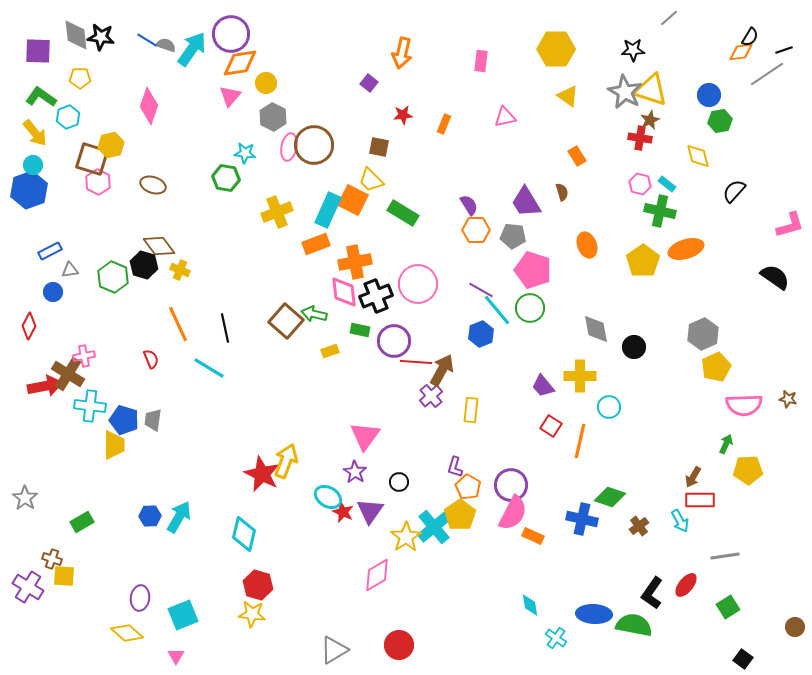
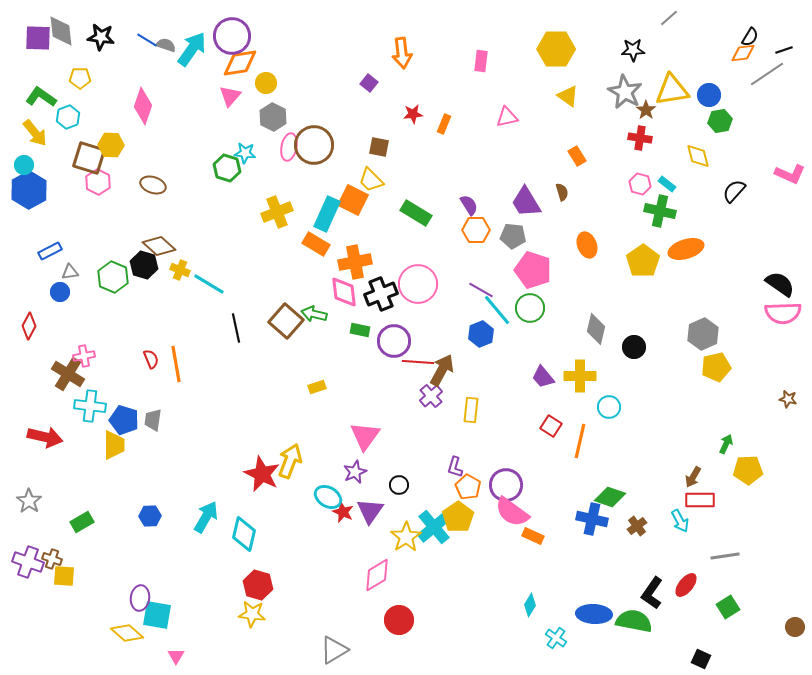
purple circle at (231, 34): moved 1 px right, 2 px down
gray diamond at (76, 35): moved 15 px left, 4 px up
purple square at (38, 51): moved 13 px up
orange diamond at (741, 52): moved 2 px right, 1 px down
orange arrow at (402, 53): rotated 20 degrees counterclockwise
yellow triangle at (651, 90): moved 21 px right; rotated 27 degrees counterclockwise
pink diamond at (149, 106): moved 6 px left
red star at (403, 115): moved 10 px right, 1 px up
pink triangle at (505, 117): moved 2 px right
brown star at (650, 120): moved 4 px left, 10 px up; rotated 12 degrees counterclockwise
yellow hexagon at (111, 145): rotated 15 degrees clockwise
brown square at (92, 159): moved 3 px left, 1 px up
cyan circle at (33, 165): moved 9 px left
green hexagon at (226, 178): moved 1 px right, 10 px up; rotated 8 degrees clockwise
blue hexagon at (29, 190): rotated 9 degrees counterclockwise
cyan rectangle at (328, 210): moved 1 px left, 4 px down
green rectangle at (403, 213): moved 13 px right
pink L-shape at (790, 225): moved 51 px up; rotated 40 degrees clockwise
orange rectangle at (316, 244): rotated 52 degrees clockwise
brown diamond at (159, 246): rotated 12 degrees counterclockwise
gray triangle at (70, 270): moved 2 px down
black semicircle at (775, 277): moved 5 px right, 7 px down
blue circle at (53, 292): moved 7 px right
black cross at (376, 296): moved 5 px right, 2 px up
orange line at (178, 324): moved 2 px left, 40 px down; rotated 15 degrees clockwise
black line at (225, 328): moved 11 px right
gray diamond at (596, 329): rotated 24 degrees clockwise
yellow rectangle at (330, 351): moved 13 px left, 36 px down
red line at (416, 362): moved 2 px right
yellow pentagon at (716, 367): rotated 12 degrees clockwise
cyan line at (209, 368): moved 84 px up
red arrow at (45, 386): moved 51 px down; rotated 24 degrees clockwise
purple trapezoid at (543, 386): moved 9 px up
pink semicircle at (744, 405): moved 39 px right, 92 px up
yellow arrow at (286, 461): moved 4 px right
purple star at (355, 472): rotated 15 degrees clockwise
black circle at (399, 482): moved 3 px down
purple circle at (511, 485): moved 5 px left
gray star at (25, 498): moved 4 px right, 3 px down
pink semicircle at (513, 513): moved 1 px left, 1 px up; rotated 99 degrees clockwise
yellow pentagon at (460, 515): moved 2 px left, 2 px down
cyan arrow at (179, 517): moved 27 px right
blue cross at (582, 519): moved 10 px right
brown cross at (639, 526): moved 2 px left
purple cross at (28, 587): moved 25 px up; rotated 12 degrees counterclockwise
cyan diamond at (530, 605): rotated 40 degrees clockwise
cyan square at (183, 615): moved 26 px left; rotated 32 degrees clockwise
green semicircle at (634, 625): moved 4 px up
red circle at (399, 645): moved 25 px up
black square at (743, 659): moved 42 px left; rotated 12 degrees counterclockwise
